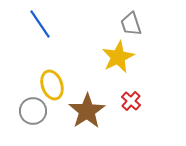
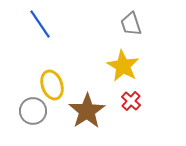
yellow star: moved 5 px right, 9 px down; rotated 16 degrees counterclockwise
